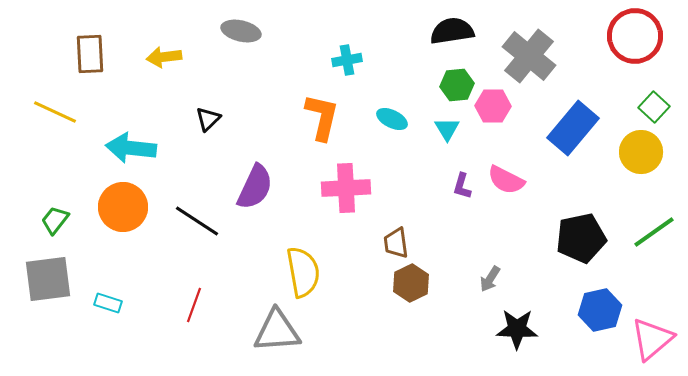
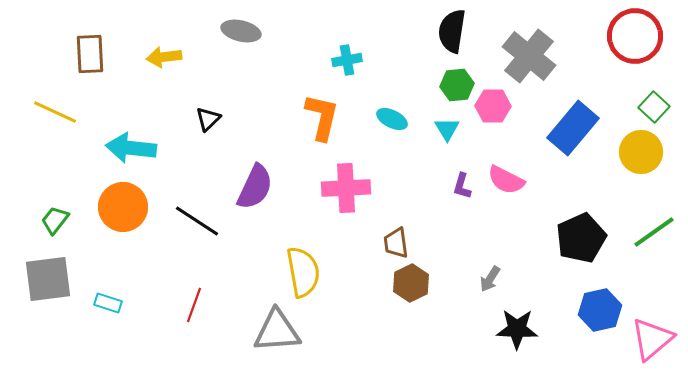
black semicircle: rotated 72 degrees counterclockwise
black pentagon: rotated 12 degrees counterclockwise
